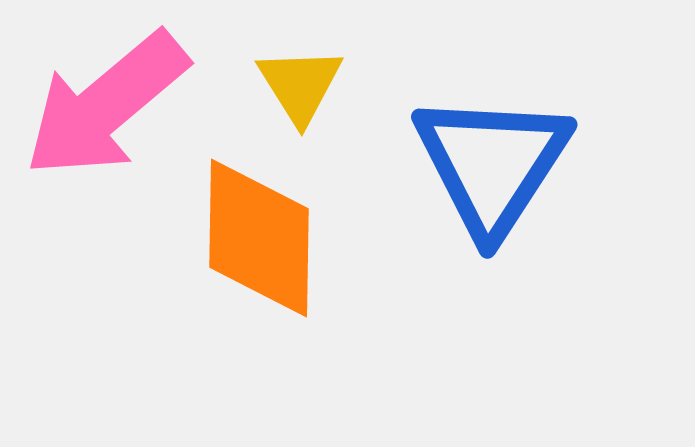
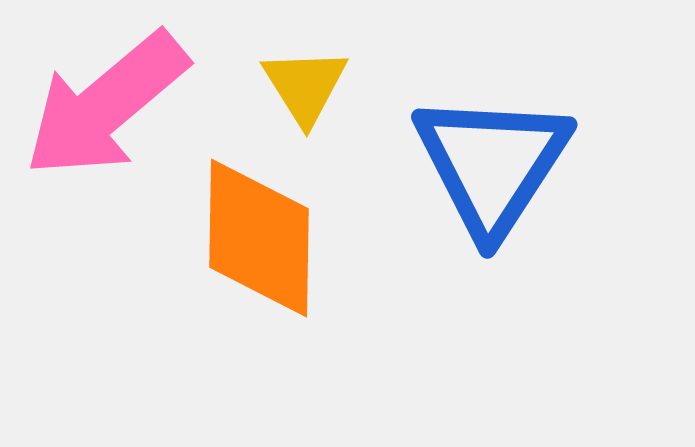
yellow triangle: moved 5 px right, 1 px down
